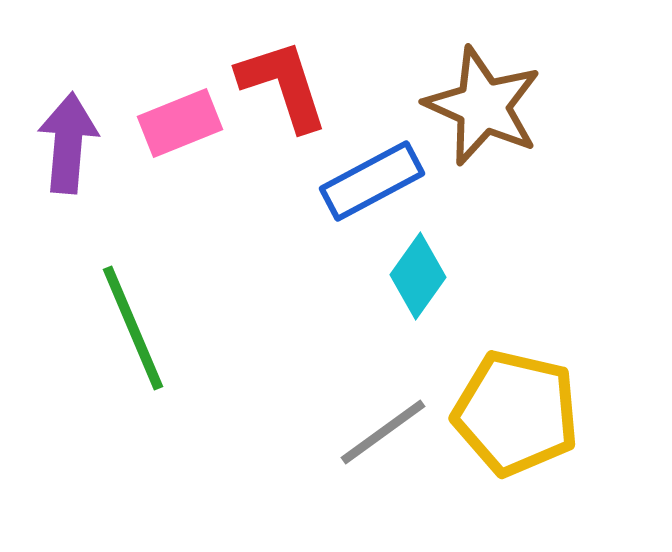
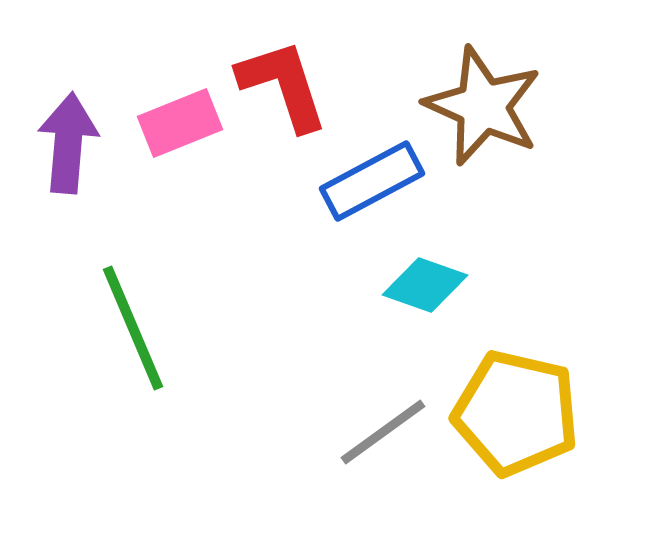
cyan diamond: moved 7 px right, 9 px down; rotated 74 degrees clockwise
